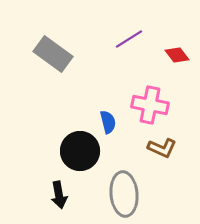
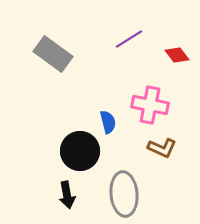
black arrow: moved 8 px right
